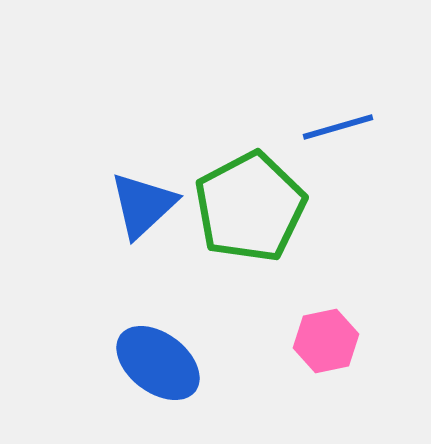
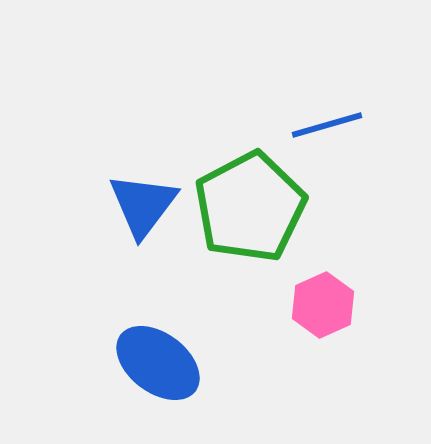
blue line: moved 11 px left, 2 px up
blue triangle: rotated 10 degrees counterclockwise
pink hexagon: moved 3 px left, 36 px up; rotated 12 degrees counterclockwise
